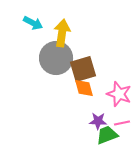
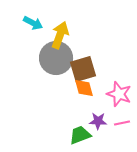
yellow arrow: moved 2 px left, 2 px down; rotated 12 degrees clockwise
green trapezoid: moved 27 px left
